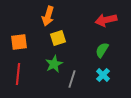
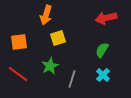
orange arrow: moved 2 px left, 1 px up
red arrow: moved 2 px up
green star: moved 4 px left, 2 px down
red line: rotated 60 degrees counterclockwise
